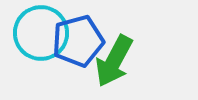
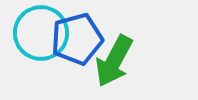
blue pentagon: moved 1 px left, 2 px up
